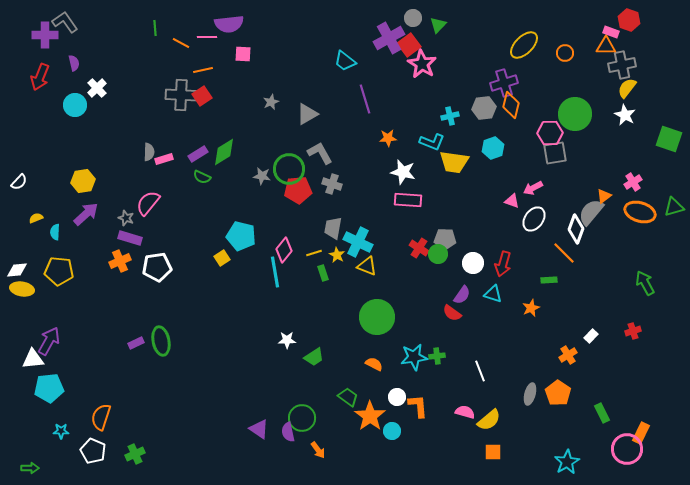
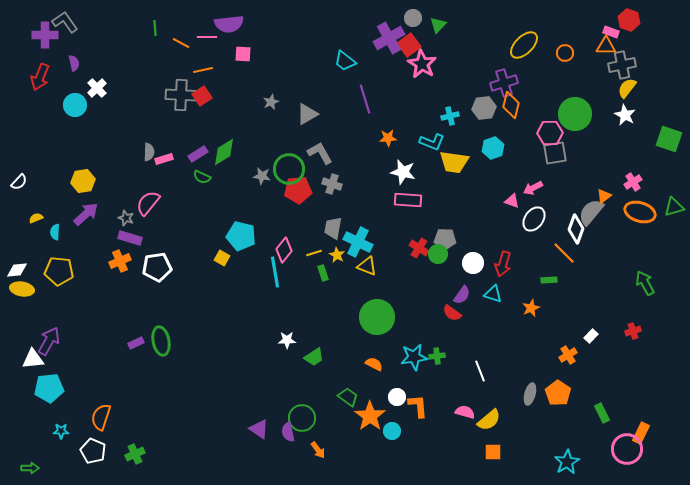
yellow square at (222, 258): rotated 28 degrees counterclockwise
